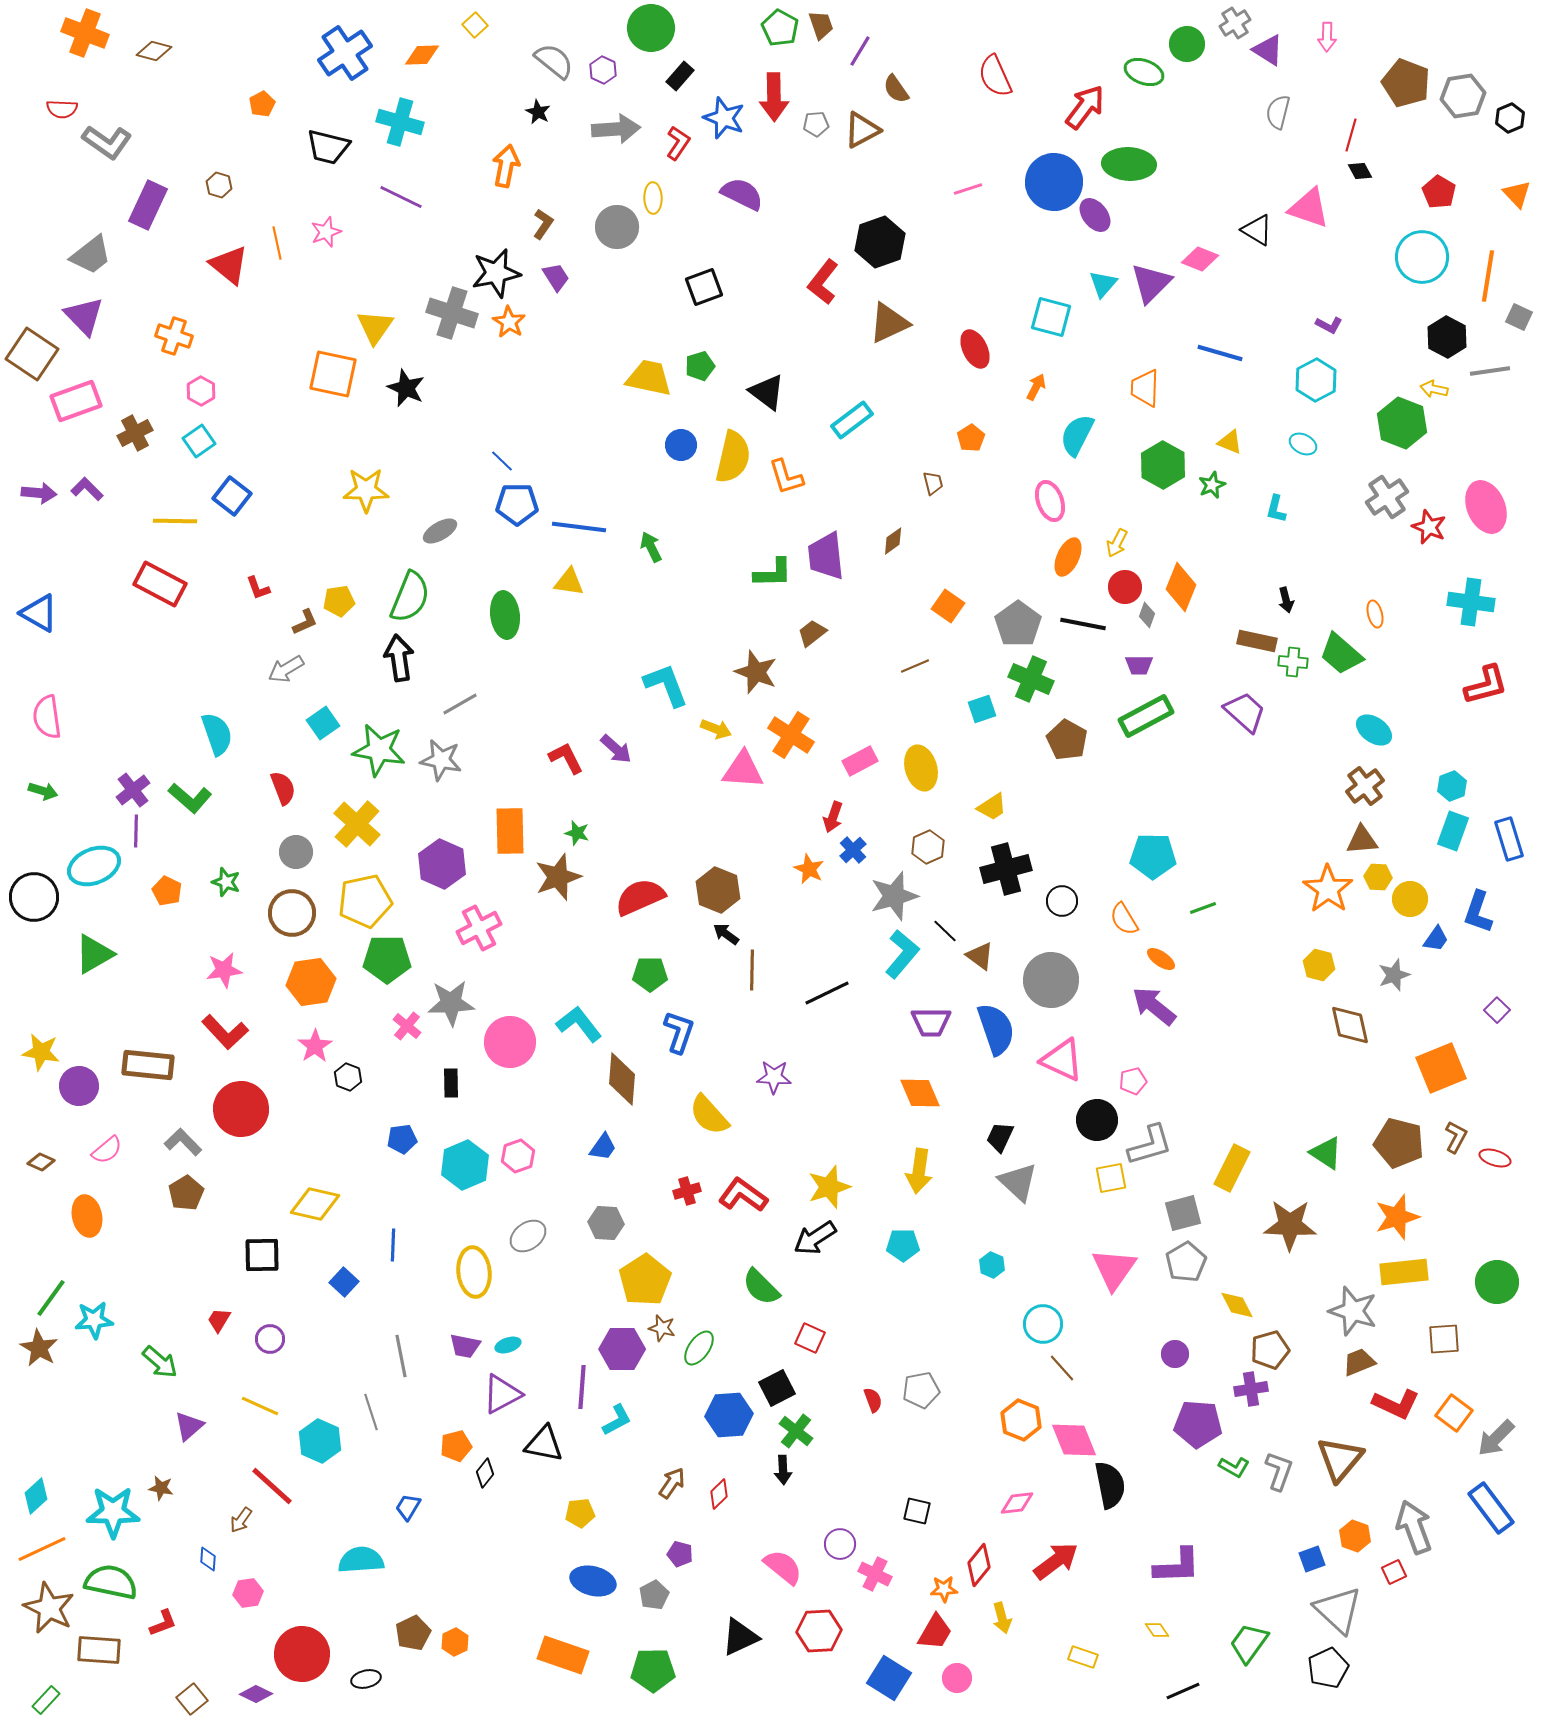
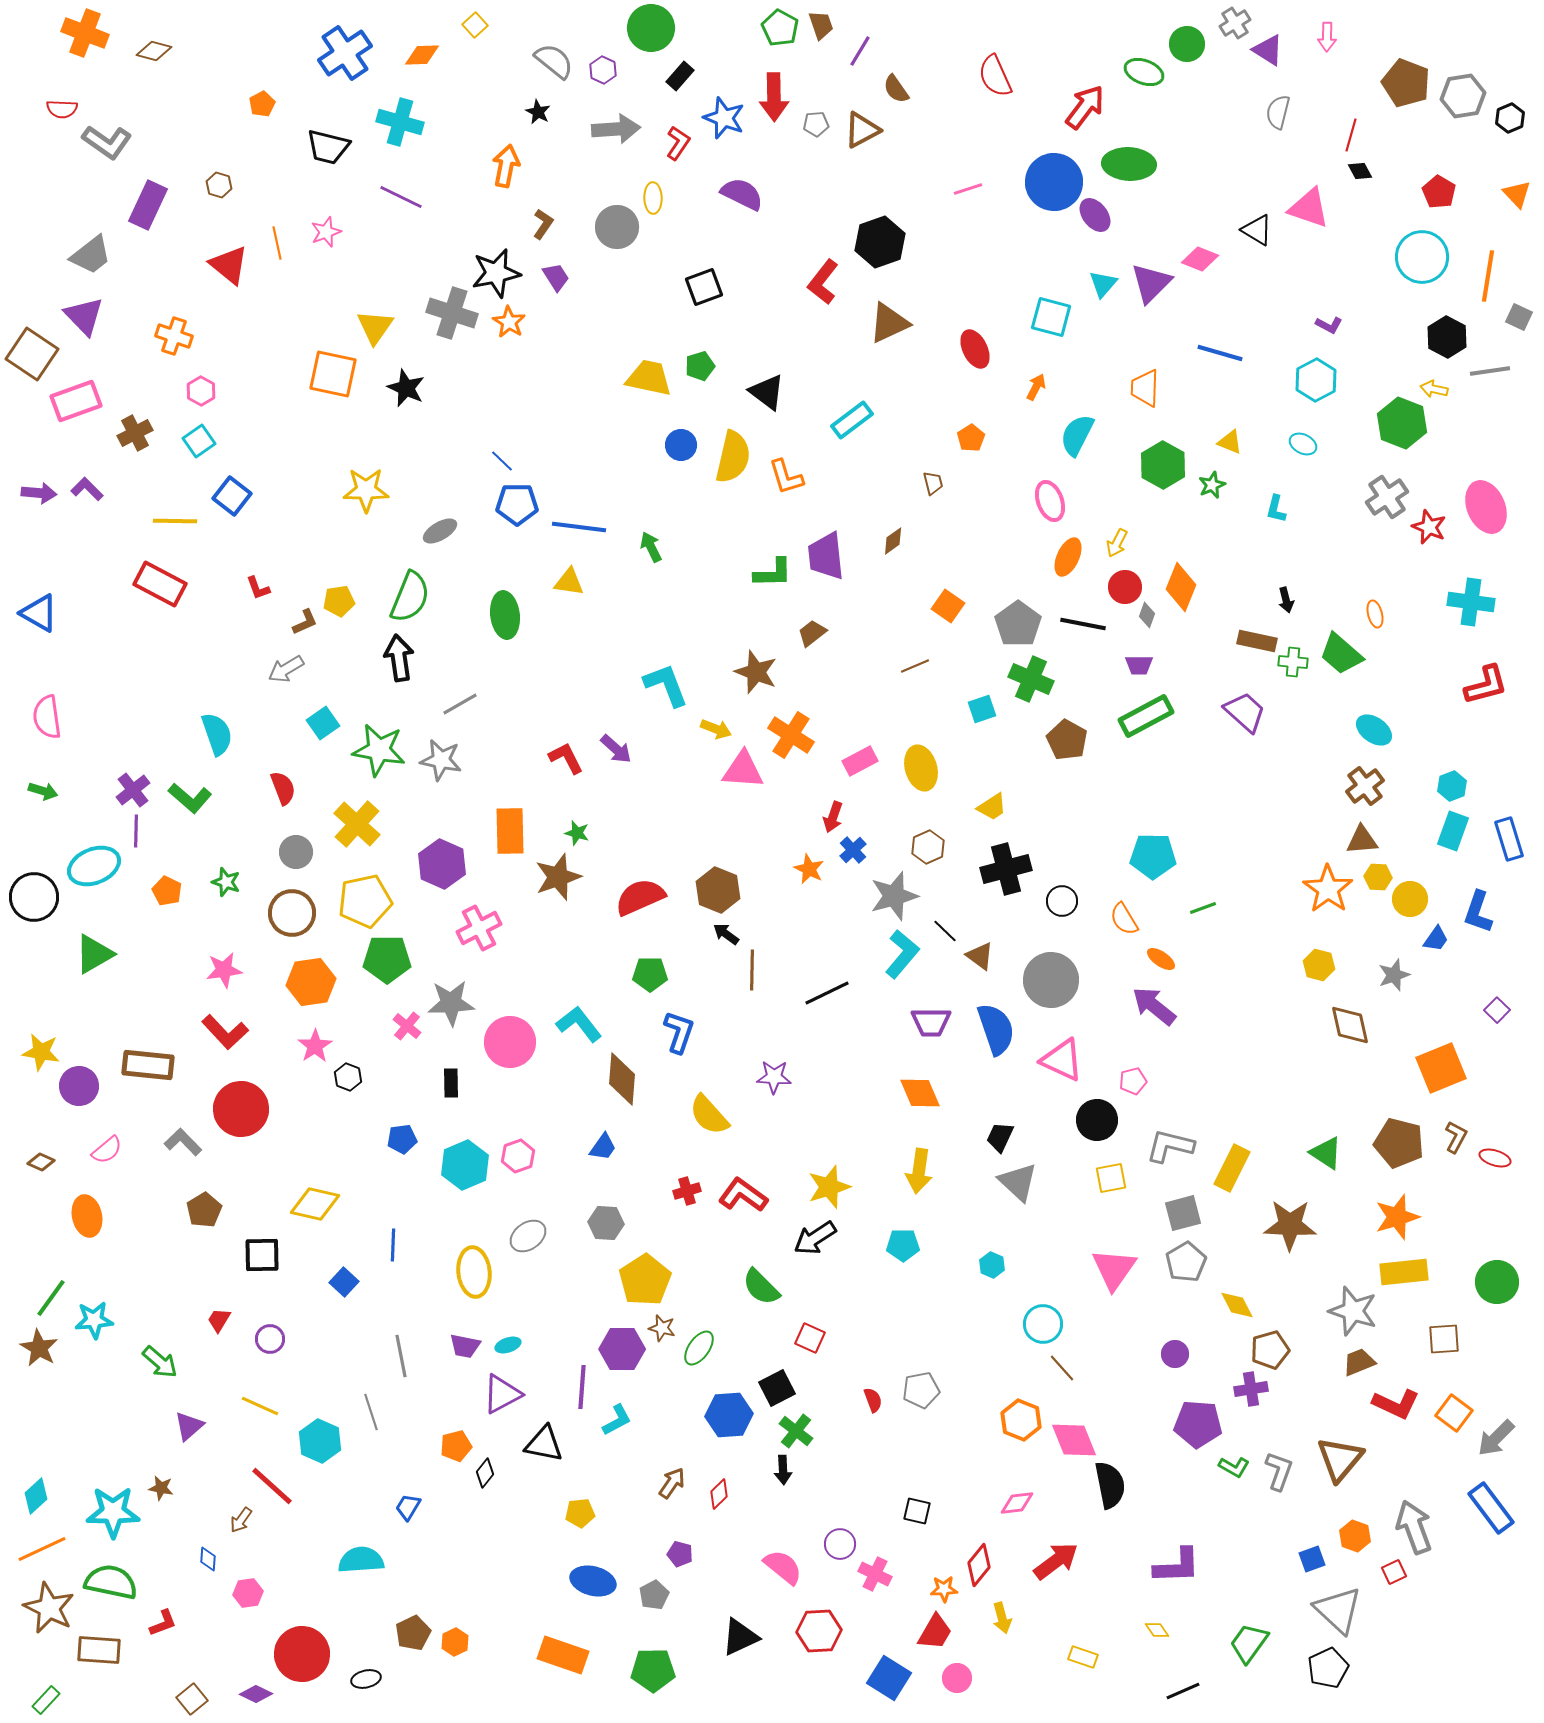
gray L-shape at (1150, 1145): moved 20 px right, 1 px down; rotated 150 degrees counterclockwise
brown pentagon at (186, 1193): moved 18 px right, 17 px down
